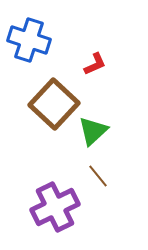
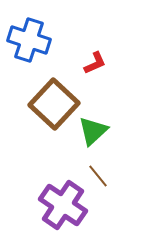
red L-shape: moved 1 px up
purple cross: moved 8 px right, 2 px up; rotated 30 degrees counterclockwise
